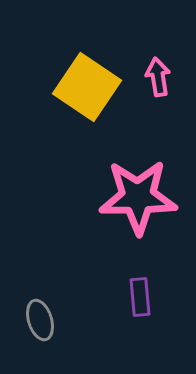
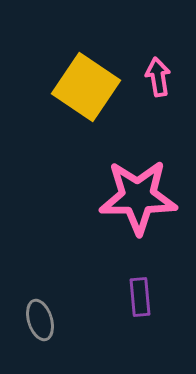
yellow square: moved 1 px left
